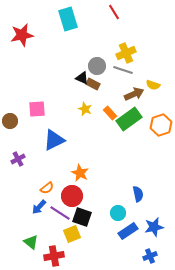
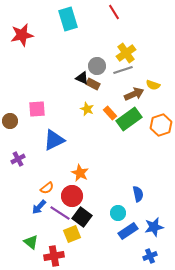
yellow cross: rotated 12 degrees counterclockwise
gray line: rotated 36 degrees counterclockwise
yellow star: moved 2 px right
black square: rotated 18 degrees clockwise
